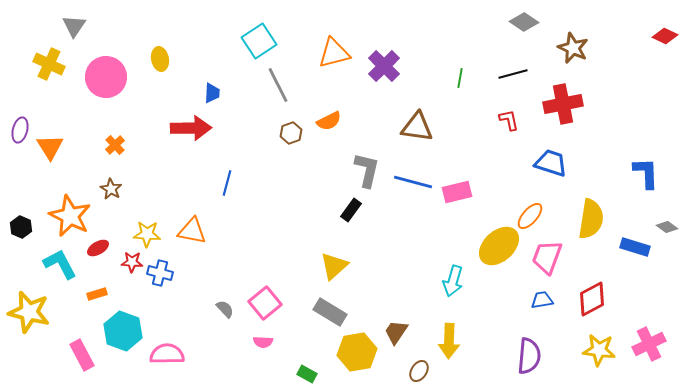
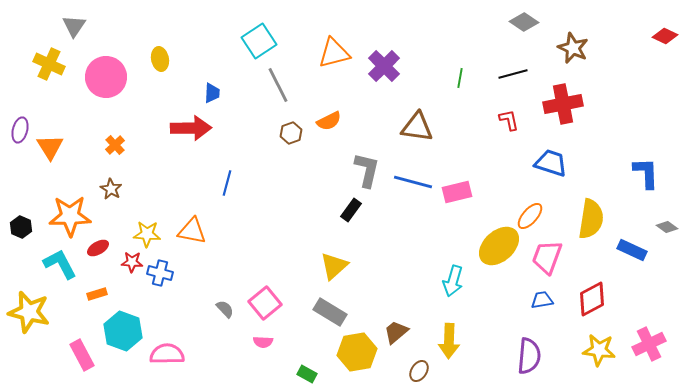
orange star at (70, 216): rotated 27 degrees counterclockwise
blue rectangle at (635, 247): moved 3 px left, 3 px down; rotated 8 degrees clockwise
brown trapezoid at (396, 332): rotated 16 degrees clockwise
